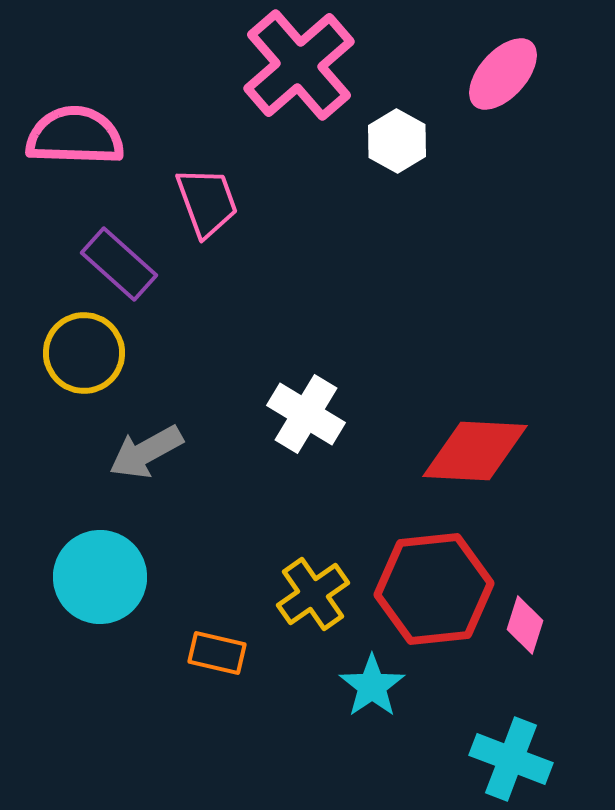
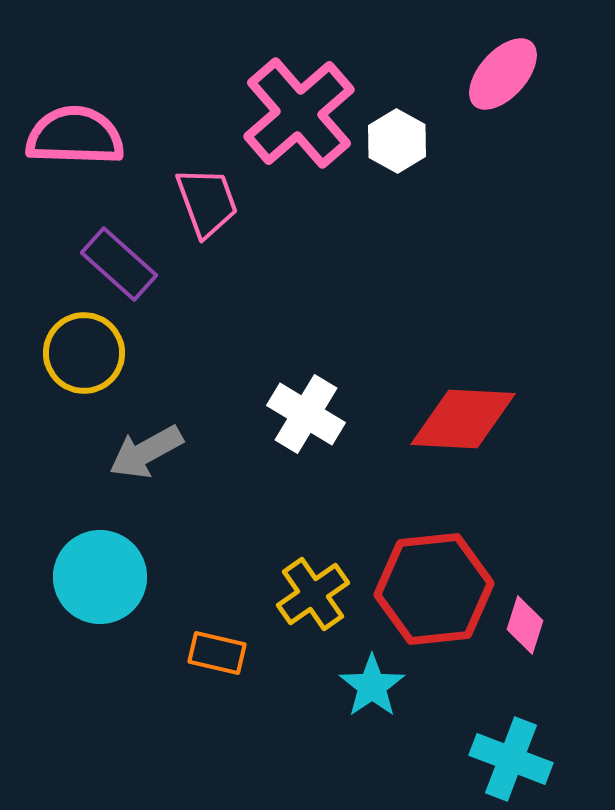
pink cross: moved 48 px down
red diamond: moved 12 px left, 32 px up
